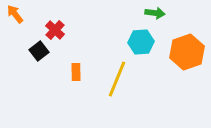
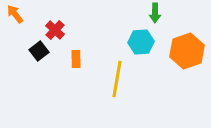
green arrow: rotated 84 degrees clockwise
orange hexagon: moved 1 px up
orange rectangle: moved 13 px up
yellow line: rotated 12 degrees counterclockwise
